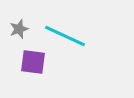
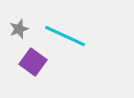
purple square: rotated 28 degrees clockwise
